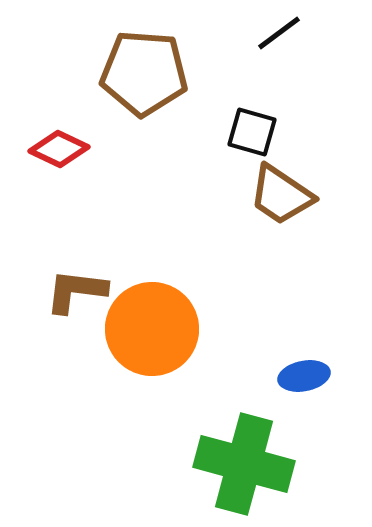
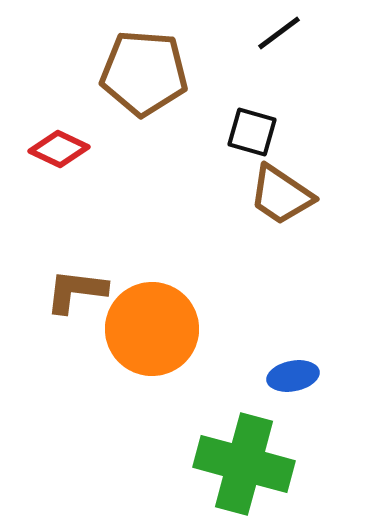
blue ellipse: moved 11 px left
